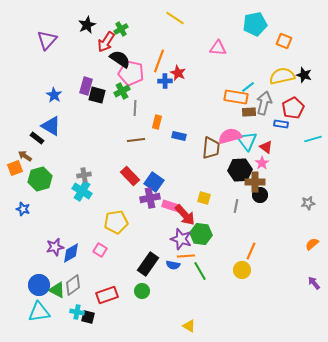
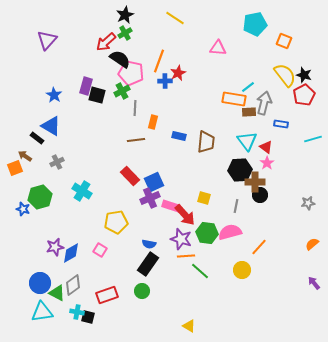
black star at (87, 25): moved 38 px right, 10 px up
green cross at (121, 29): moved 4 px right, 4 px down
red arrow at (106, 42): rotated 15 degrees clockwise
red star at (178, 73): rotated 21 degrees clockwise
yellow semicircle at (282, 76): moved 3 px right, 1 px up; rotated 65 degrees clockwise
orange rectangle at (236, 97): moved 2 px left, 2 px down
red pentagon at (293, 108): moved 11 px right, 13 px up
orange rectangle at (157, 122): moved 4 px left
pink semicircle at (230, 136): moved 96 px down
brown trapezoid at (211, 148): moved 5 px left, 6 px up
pink star at (262, 163): moved 5 px right
gray cross at (84, 175): moved 27 px left, 13 px up; rotated 16 degrees counterclockwise
green hexagon at (40, 179): moved 18 px down
blue square at (154, 182): rotated 30 degrees clockwise
purple cross at (150, 198): rotated 12 degrees counterclockwise
green hexagon at (201, 234): moved 6 px right, 1 px up
orange line at (251, 251): moved 8 px right, 4 px up; rotated 18 degrees clockwise
blue semicircle at (173, 265): moved 24 px left, 21 px up
green line at (200, 271): rotated 18 degrees counterclockwise
blue circle at (39, 285): moved 1 px right, 2 px up
green triangle at (57, 290): moved 3 px down
cyan triangle at (39, 312): moved 3 px right
